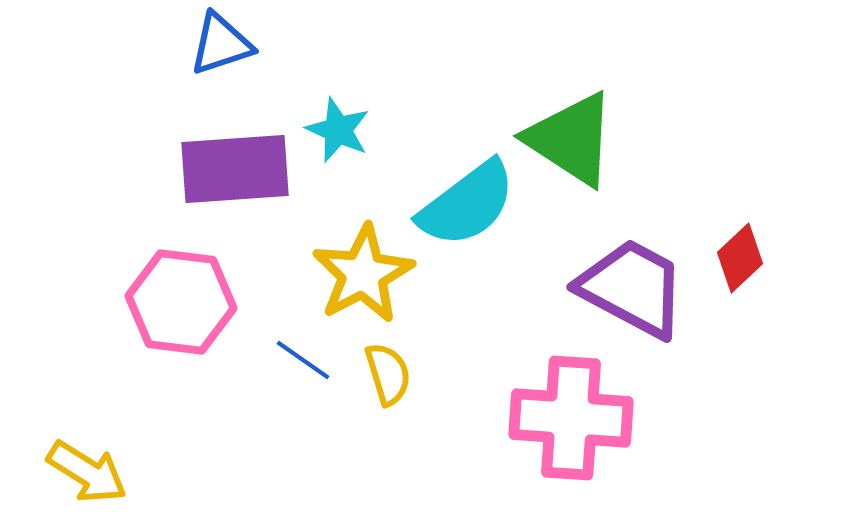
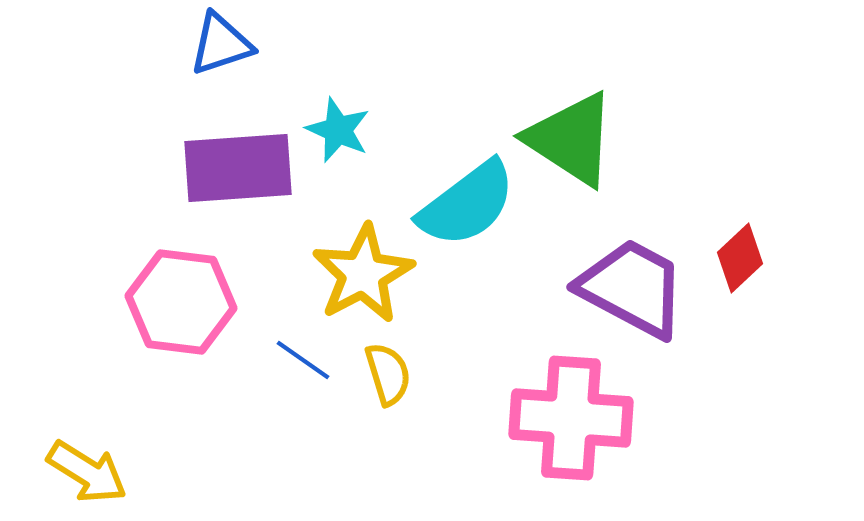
purple rectangle: moved 3 px right, 1 px up
